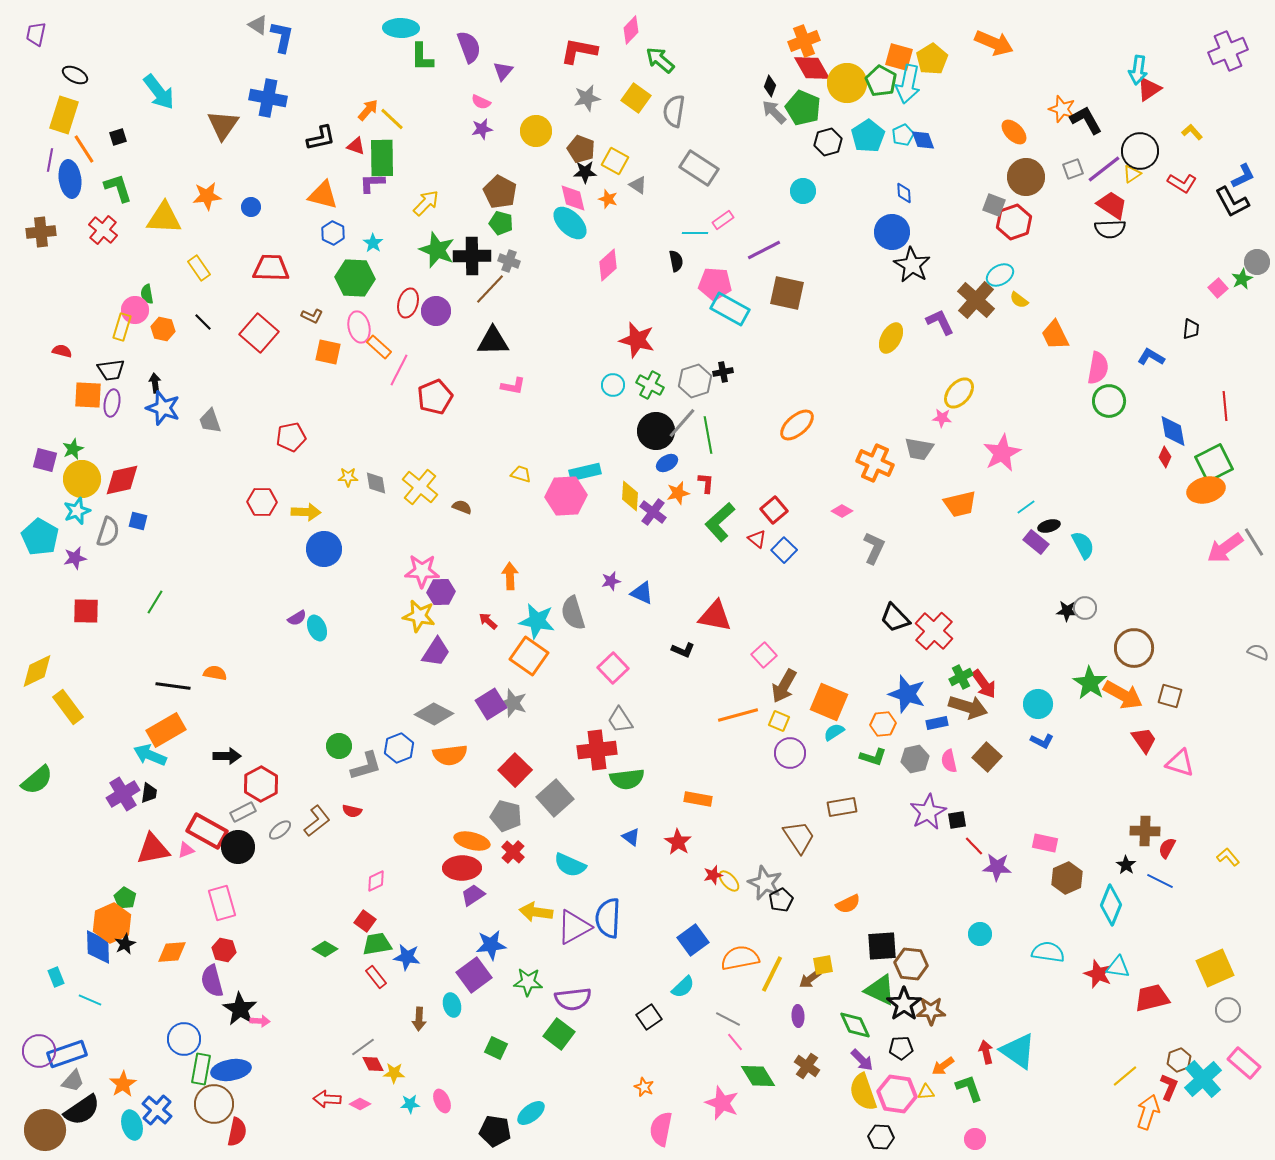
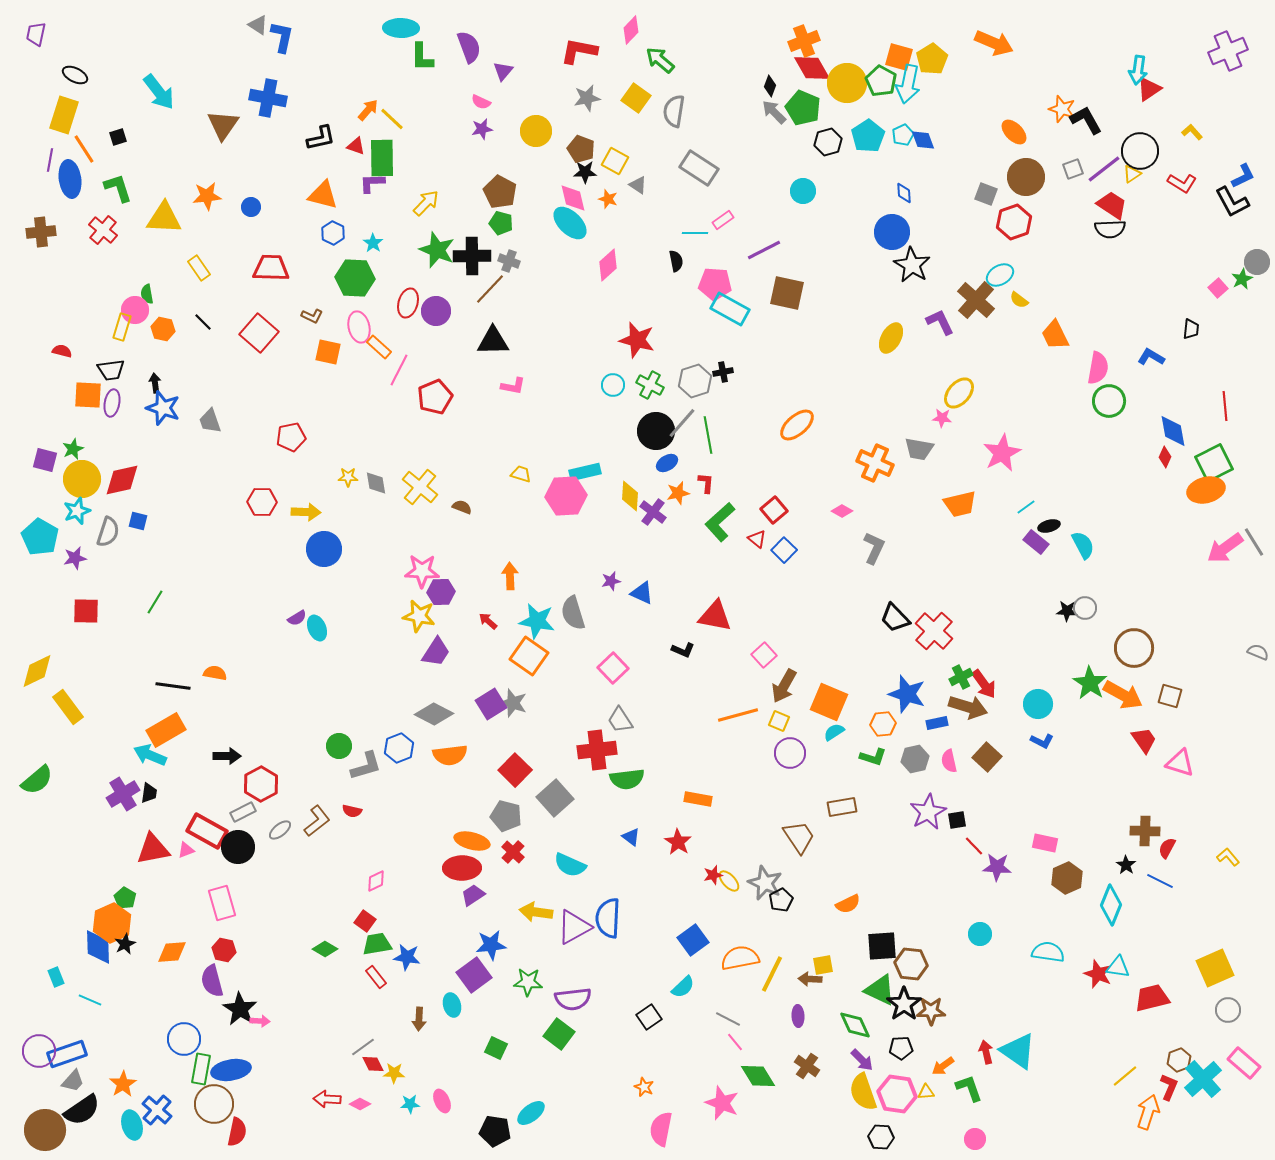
gray square at (994, 205): moved 8 px left, 11 px up
brown arrow at (810, 979): rotated 40 degrees clockwise
